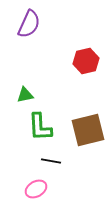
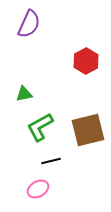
red hexagon: rotated 15 degrees counterclockwise
green triangle: moved 1 px left, 1 px up
green L-shape: rotated 64 degrees clockwise
black line: rotated 24 degrees counterclockwise
pink ellipse: moved 2 px right
